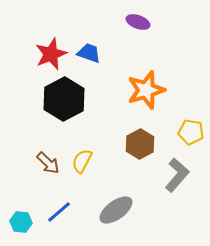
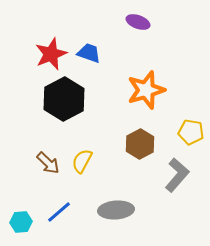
gray ellipse: rotated 32 degrees clockwise
cyan hexagon: rotated 10 degrees counterclockwise
